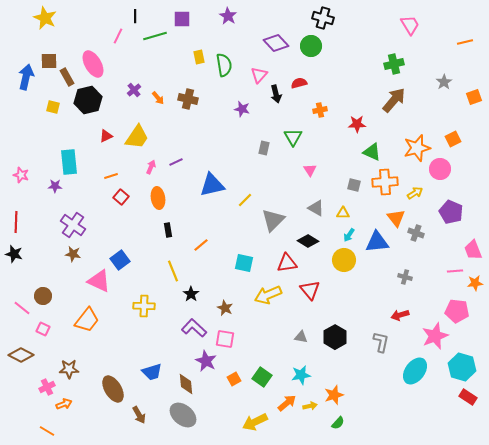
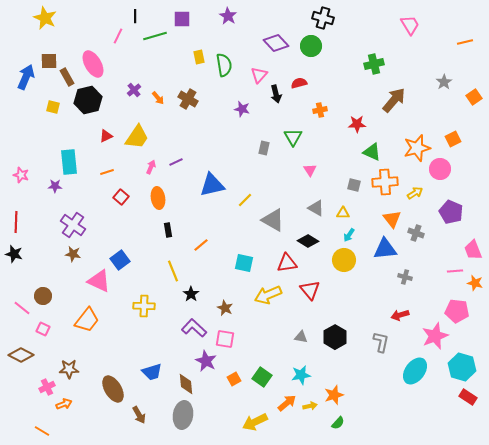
green cross at (394, 64): moved 20 px left
blue arrow at (26, 77): rotated 10 degrees clockwise
orange square at (474, 97): rotated 14 degrees counterclockwise
brown cross at (188, 99): rotated 18 degrees clockwise
orange line at (111, 176): moved 4 px left, 4 px up
orange triangle at (396, 218): moved 4 px left, 1 px down
gray triangle at (273, 220): rotated 45 degrees counterclockwise
blue triangle at (377, 242): moved 8 px right, 7 px down
orange star at (475, 283): rotated 21 degrees clockwise
gray ellipse at (183, 415): rotated 60 degrees clockwise
orange line at (47, 431): moved 5 px left
